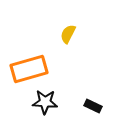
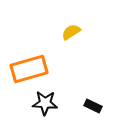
yellow semicircle: moved 3 px right, 2 px up; rotated 30 degrees clockwise
black star: moved 1 px down
